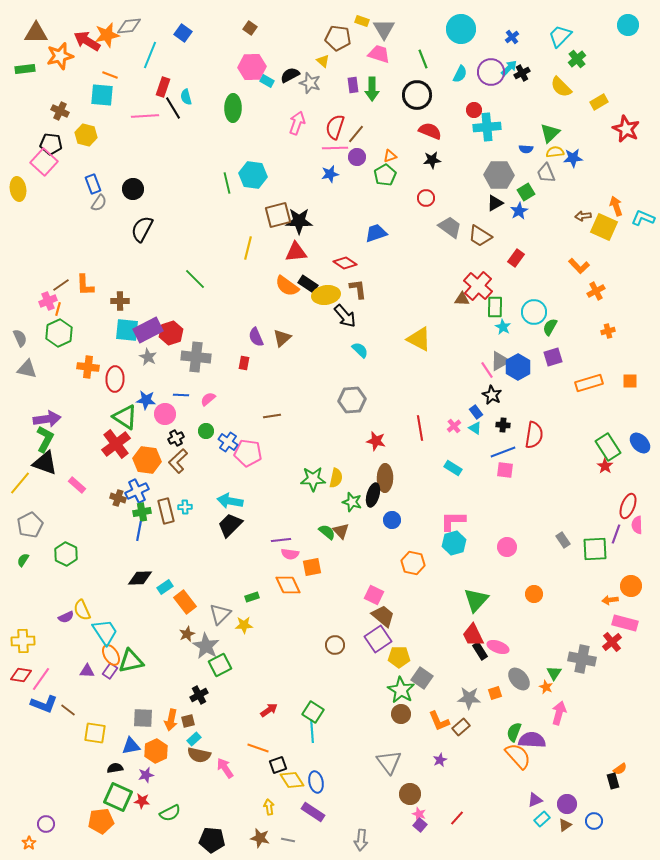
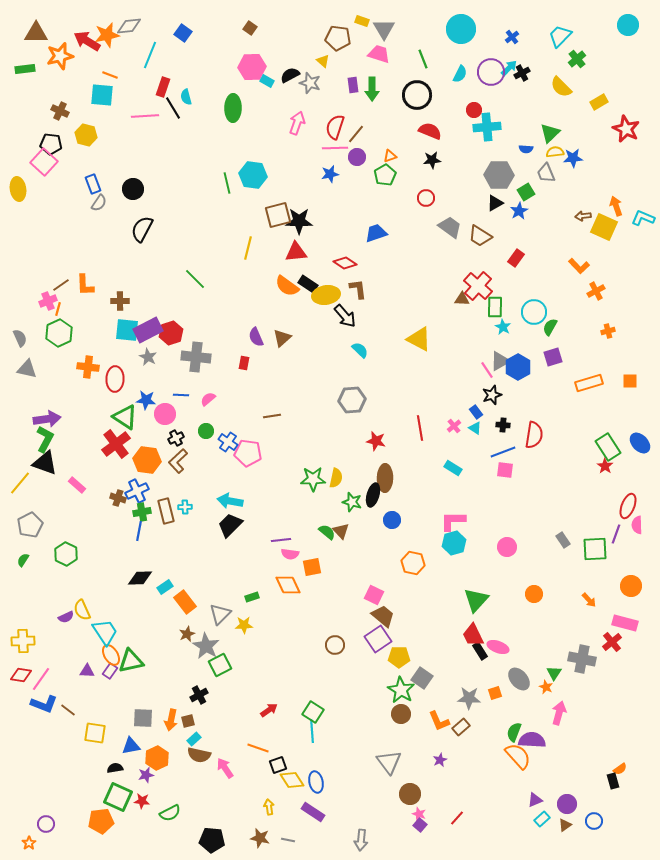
black star at (492, 395): rotated 24 degrees clockwise
orange arrow at (610, 600): moved 21 px left; rotated 126 degrees counterclockwise
orange hexagon at (156, 751): moved 1 px right, 7 px down
